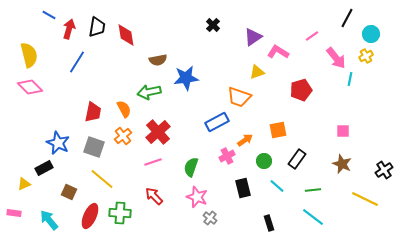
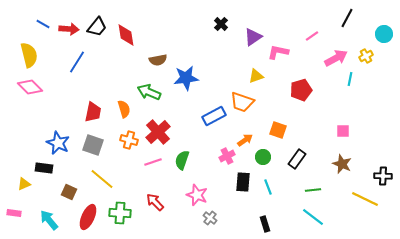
blue line at (49, 15): moved 6 px left, 9 px down
black cross at (213, 25): moved 8 px right, 1 px up
black trapezoid at (97, 27): rotated 30 degrees clockwise
red arrow at (69, 29): rotated 78 degrees clockwise
cyan circle at (371, 34): moved 13 px right
pink L-shape at (278, 52): rotated 20 degrees counterclockwise
pink arrow at (336, 58): rotated 80 degrees counterclockwise
yellow triangle at (257, 72): moved 1 px left, 4 px down
green arrow at (149, 92): rotated 35 degrees clockwise
orange trapezoid at (239, 97): moved 3 px right, 5 px down
orange semicircle at (124, 109): rotated 12 degrees clockwise
blue rectangle at (217, 122): moved 3 px left, 6 px up
orange square at (278, 130): rotated 30 degrees clockwise
orange cross at (123, 136): moved 6 px right, 4 px down; rotated 36 degrees counterclockwise
gray square at (94, 147): moved 1 px left, 2 px up
green circle at (264, 161): moved 1 px left, 4 px up
green semicircle at (191, 167): moved 9 px left, 7 px up
black rectangle at (44, 168): rotated 36 degrees clockwise
black cross at (384, 170): moved 1 px left, 6 px down; rotated 36 degrees clockwise
cyan line at (277, 186): moved 9 px left, 1 px down; rotated 28 degrees clockwise
black rectangle at (243, 188): moved 6 px up; rotated 18 degrees clockwise
red arrow at (154, 196): moved 1 px right, 6 px down
pink star at (197, 197): moved 2 px up
red ellipse at (90, 216): moved 2 px left, 1 px down
black rectangle at (269, 223): moved 4 px left, 1 px down
